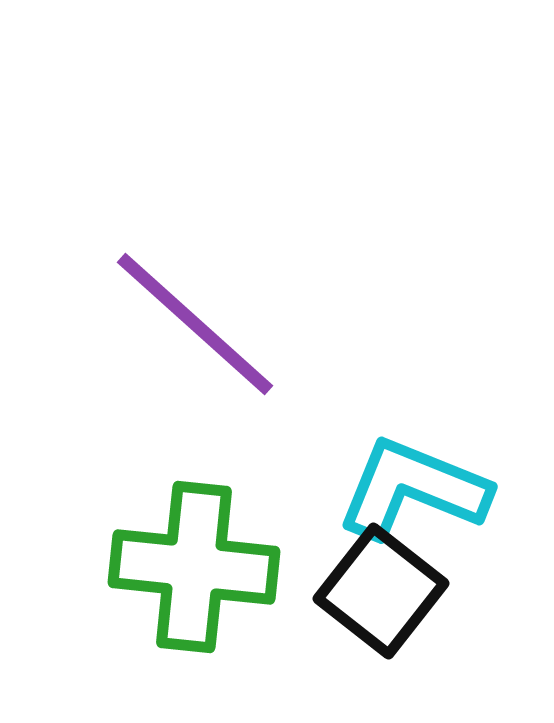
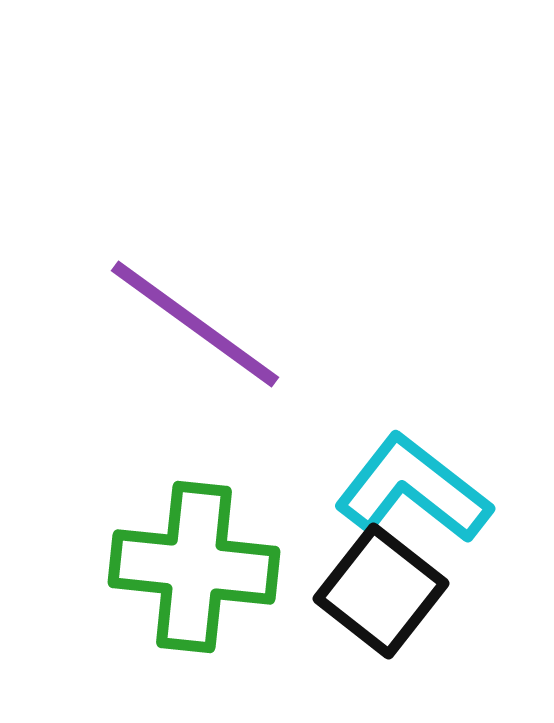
purple line: rotated 6 degrees counterclockwise
cyan L-shape: rotated 16 degrees clockwise
